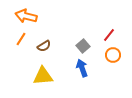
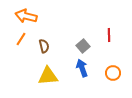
red line: rotated 40 degrees counterclockwise
brown semicircle: rotated 72 degrees counterclockwise
orange circle: moved 18 px down
yellow triangle: moved 5 px right
